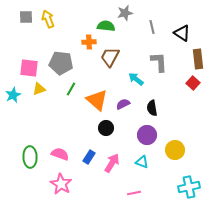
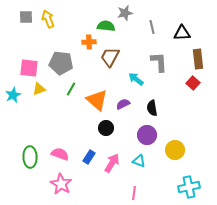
black triangle: rotated 36 degrees counterclockwise
cyan triangle: moved 3 px left, 1 px up
pink line: rotated 72 degrees counterclockwise
